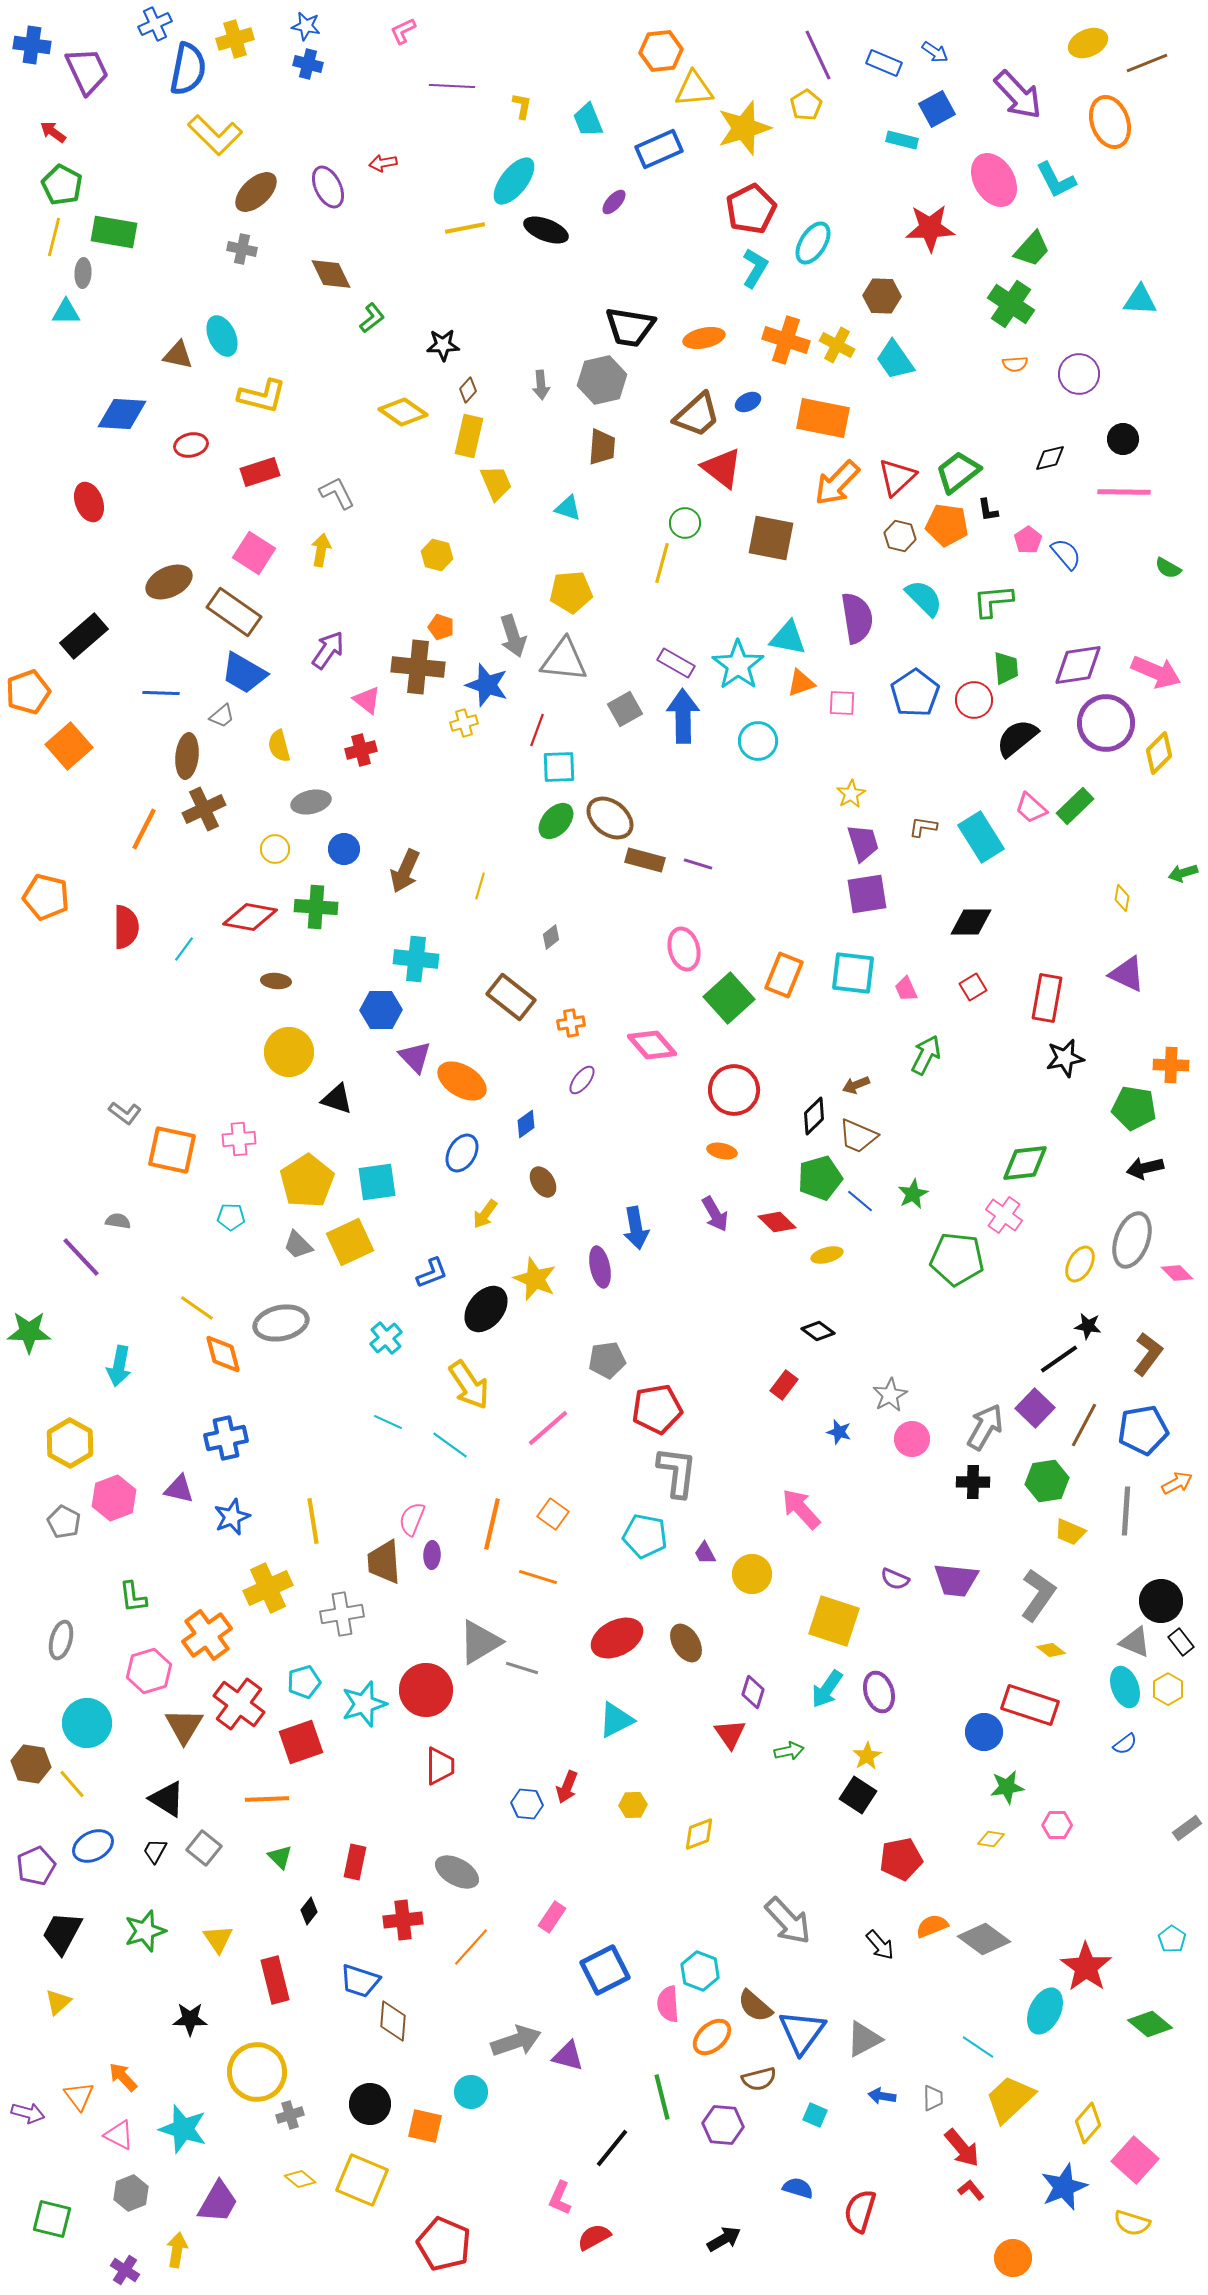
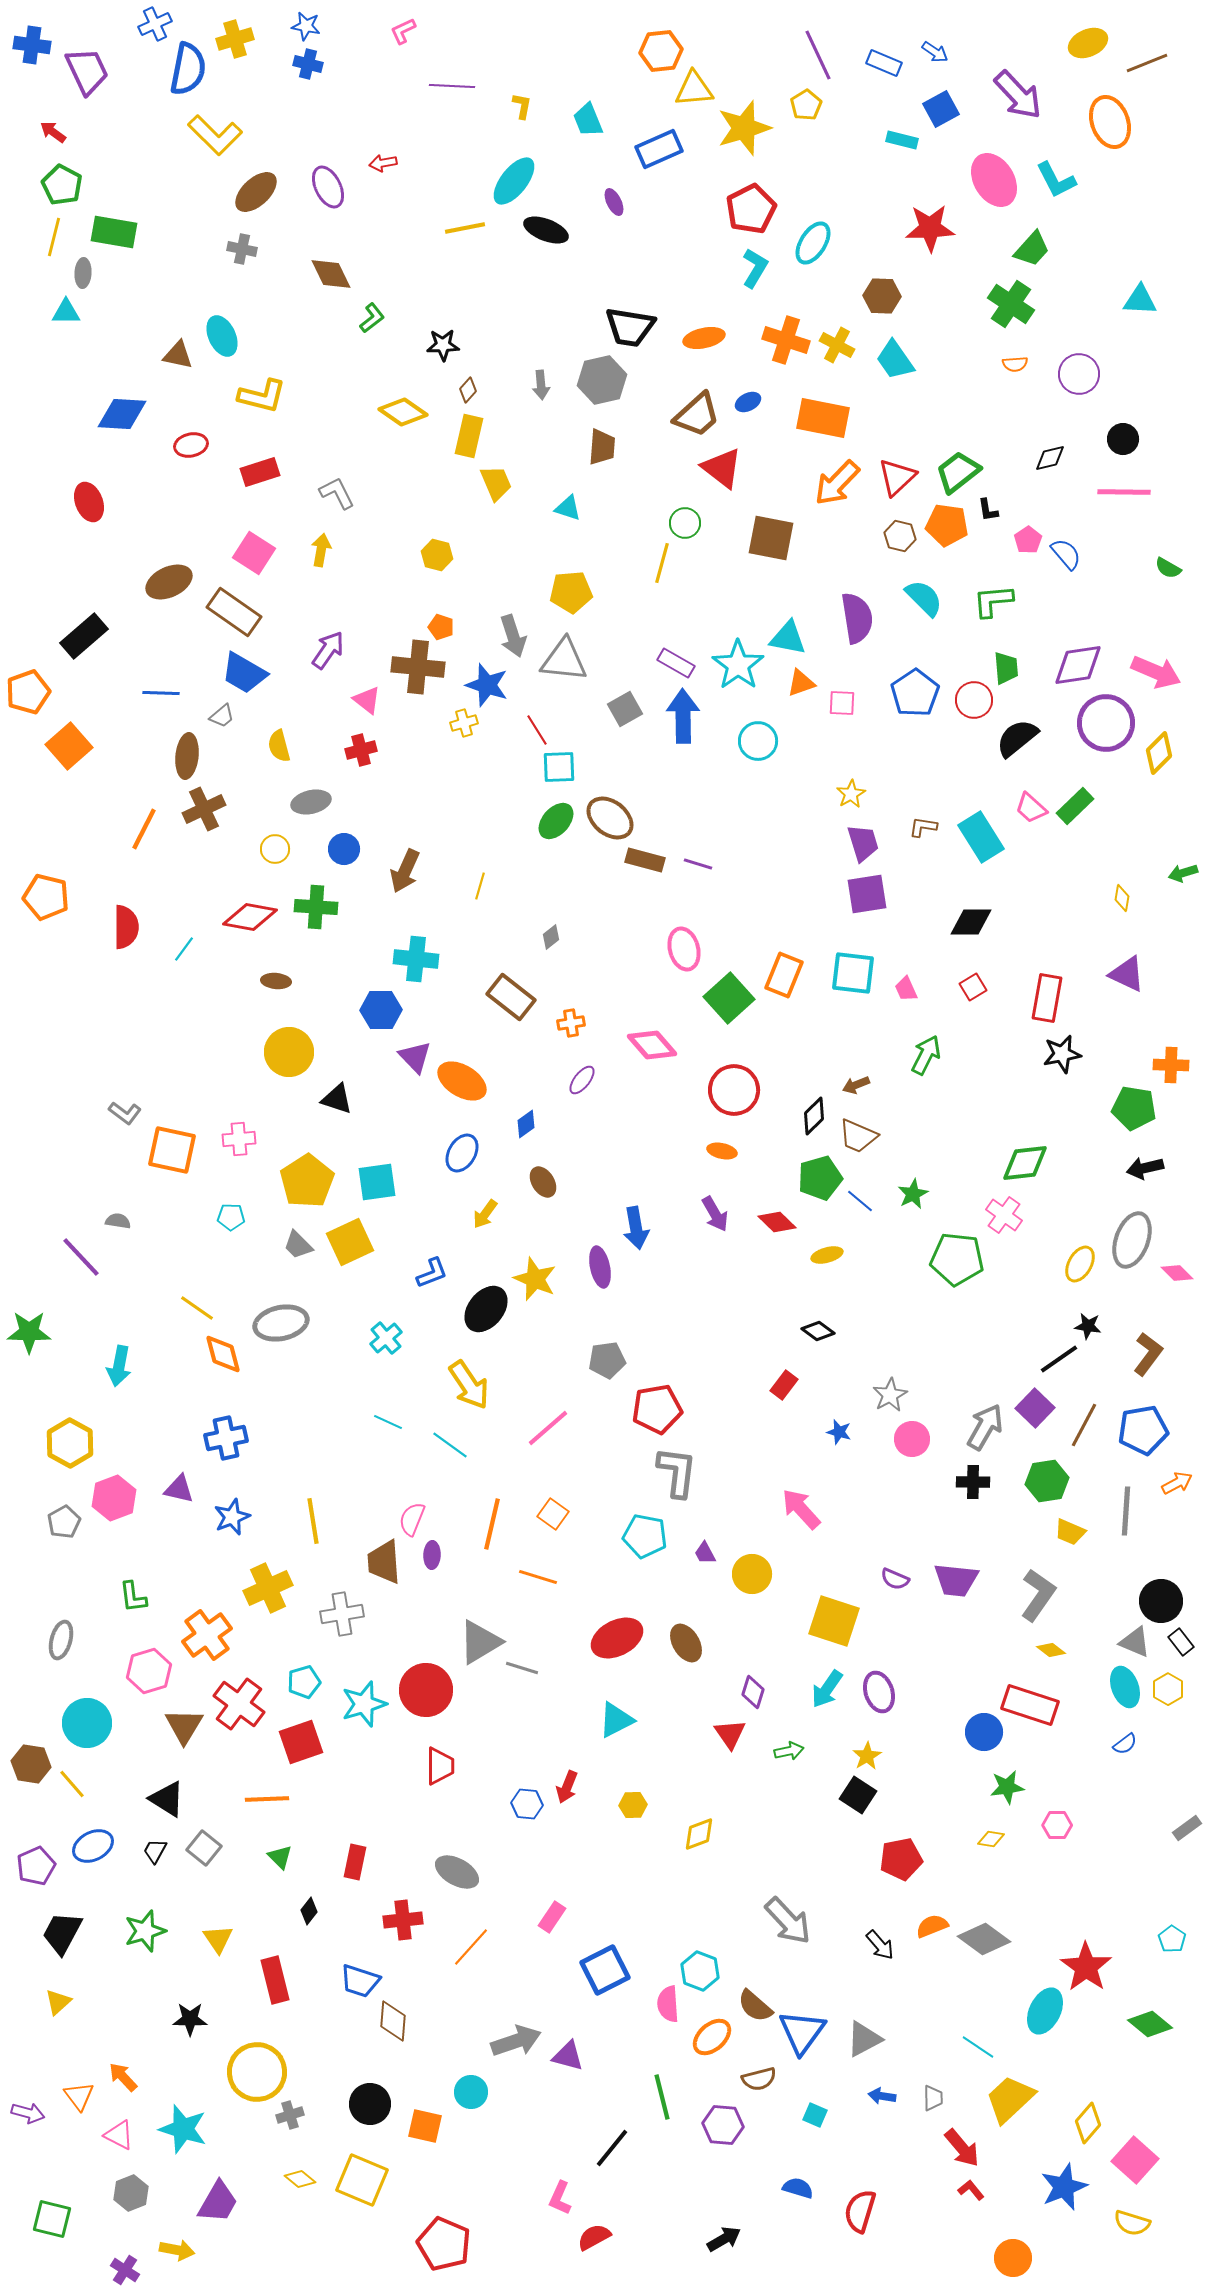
blue square at (937, 109): moved 4 px right
purple ellipse at (614, 202): rotated 68 degrees counterclockwise
red line at (537, 730): rotated 52 degrees counterclockwise
black star at (1065, 1058): moved 3 px left, 4 px up
gray pentagon at (64, 1522): rotated 16 degrees clockwise
yellow arrow at (177, 2250): rotated 92 degrees clockwise
